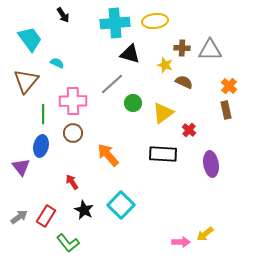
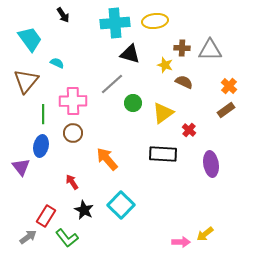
brown rectangle: rotated 66 degrees clockwise
orange arrow: moved 1 px left, 4 px down
gray arrow: moved 9 px right, 20 px down
green L-shape: moved 1 px left, 5 px up
